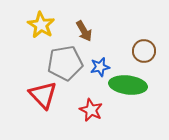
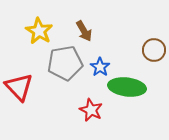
yellow star: moved 2 px left, 6 px down
brown circle: moved 10 px right, 1 px up
blue star: rotated 24 degrees counterclockwise
green ellipse: moved 1 px left, 2 px down
red triangle: moved 24 px left, 8 px up
